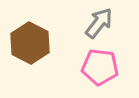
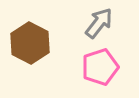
pink pentagon: rotated 24 degrees counterclockwise
